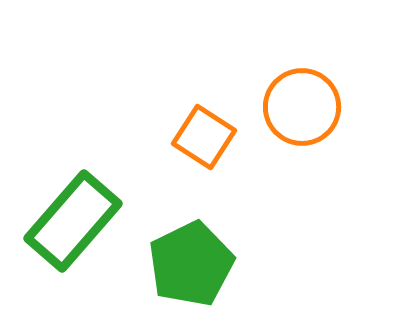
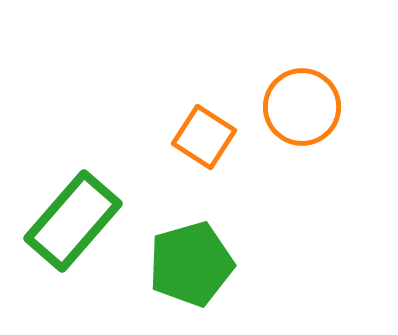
green pentagon: rotated 10 degrees clockwise
